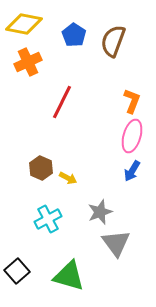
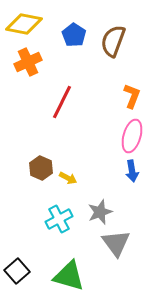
orange L-shape: moved 5 px up
blue arrow: rotated 40 degrees counterclockwise
cyan cross: moved 11 px right
